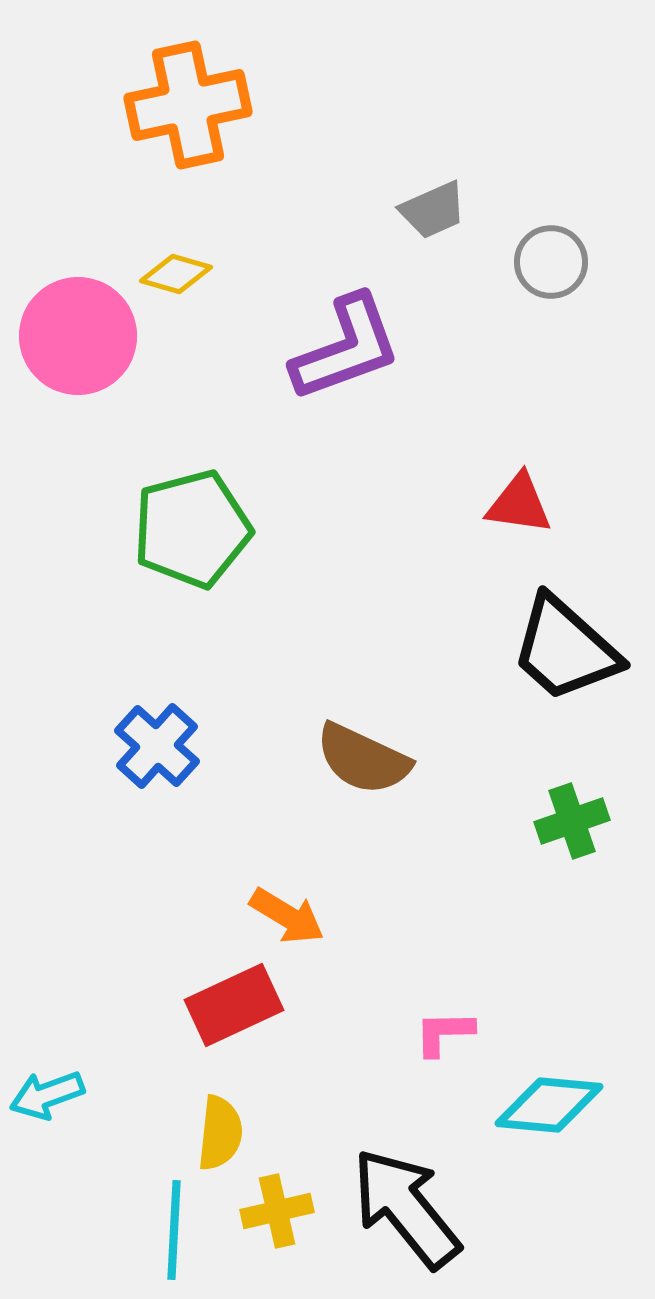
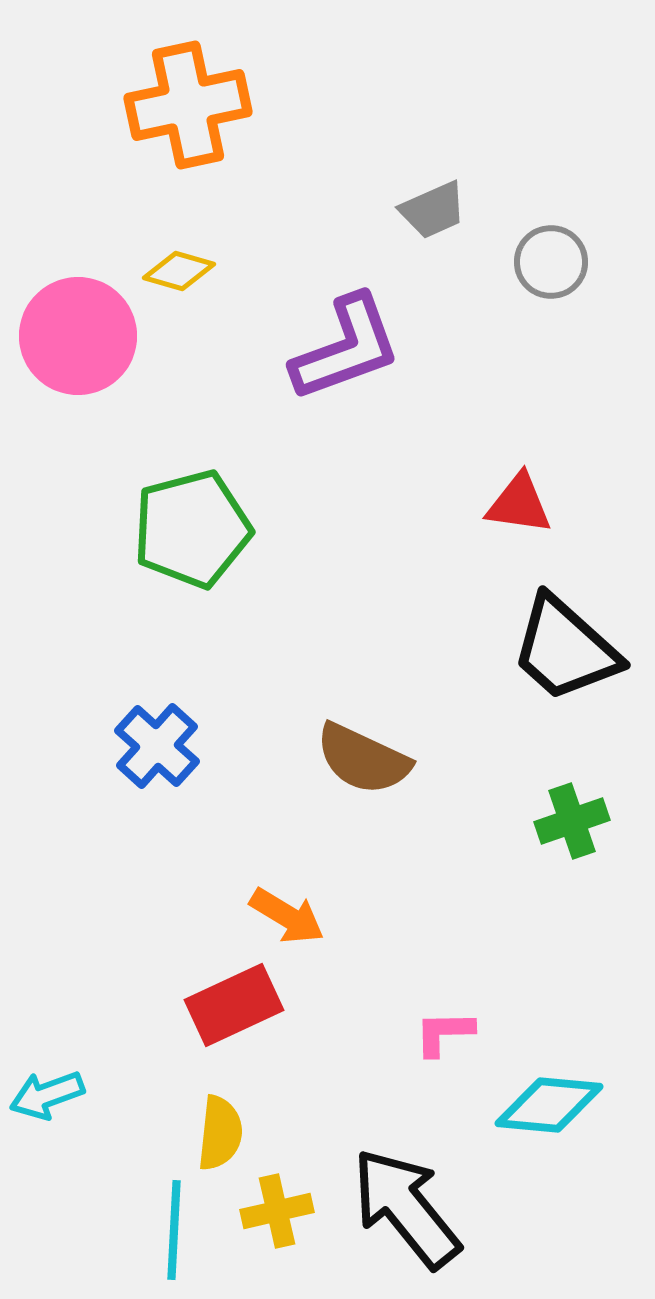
yellow diamond: moved 3 px right, 3 px up
